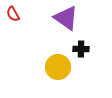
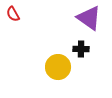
purple triangle: moved 23 px right
